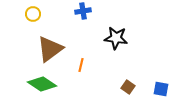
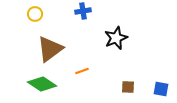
yellow circle: moved 2 px right
black star: rotated 30 degrees counterclockwise
orange line: moved 1 px right, 6 px down; rotated 56 degrees clockwise
brown square: rotated 32 degrees counterclockwise
